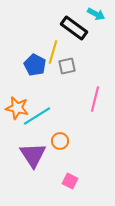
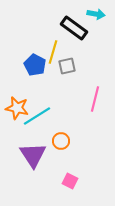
cyan arrow: rotated 18 degrees counterclockwise
orange circle: moved 1 px right
